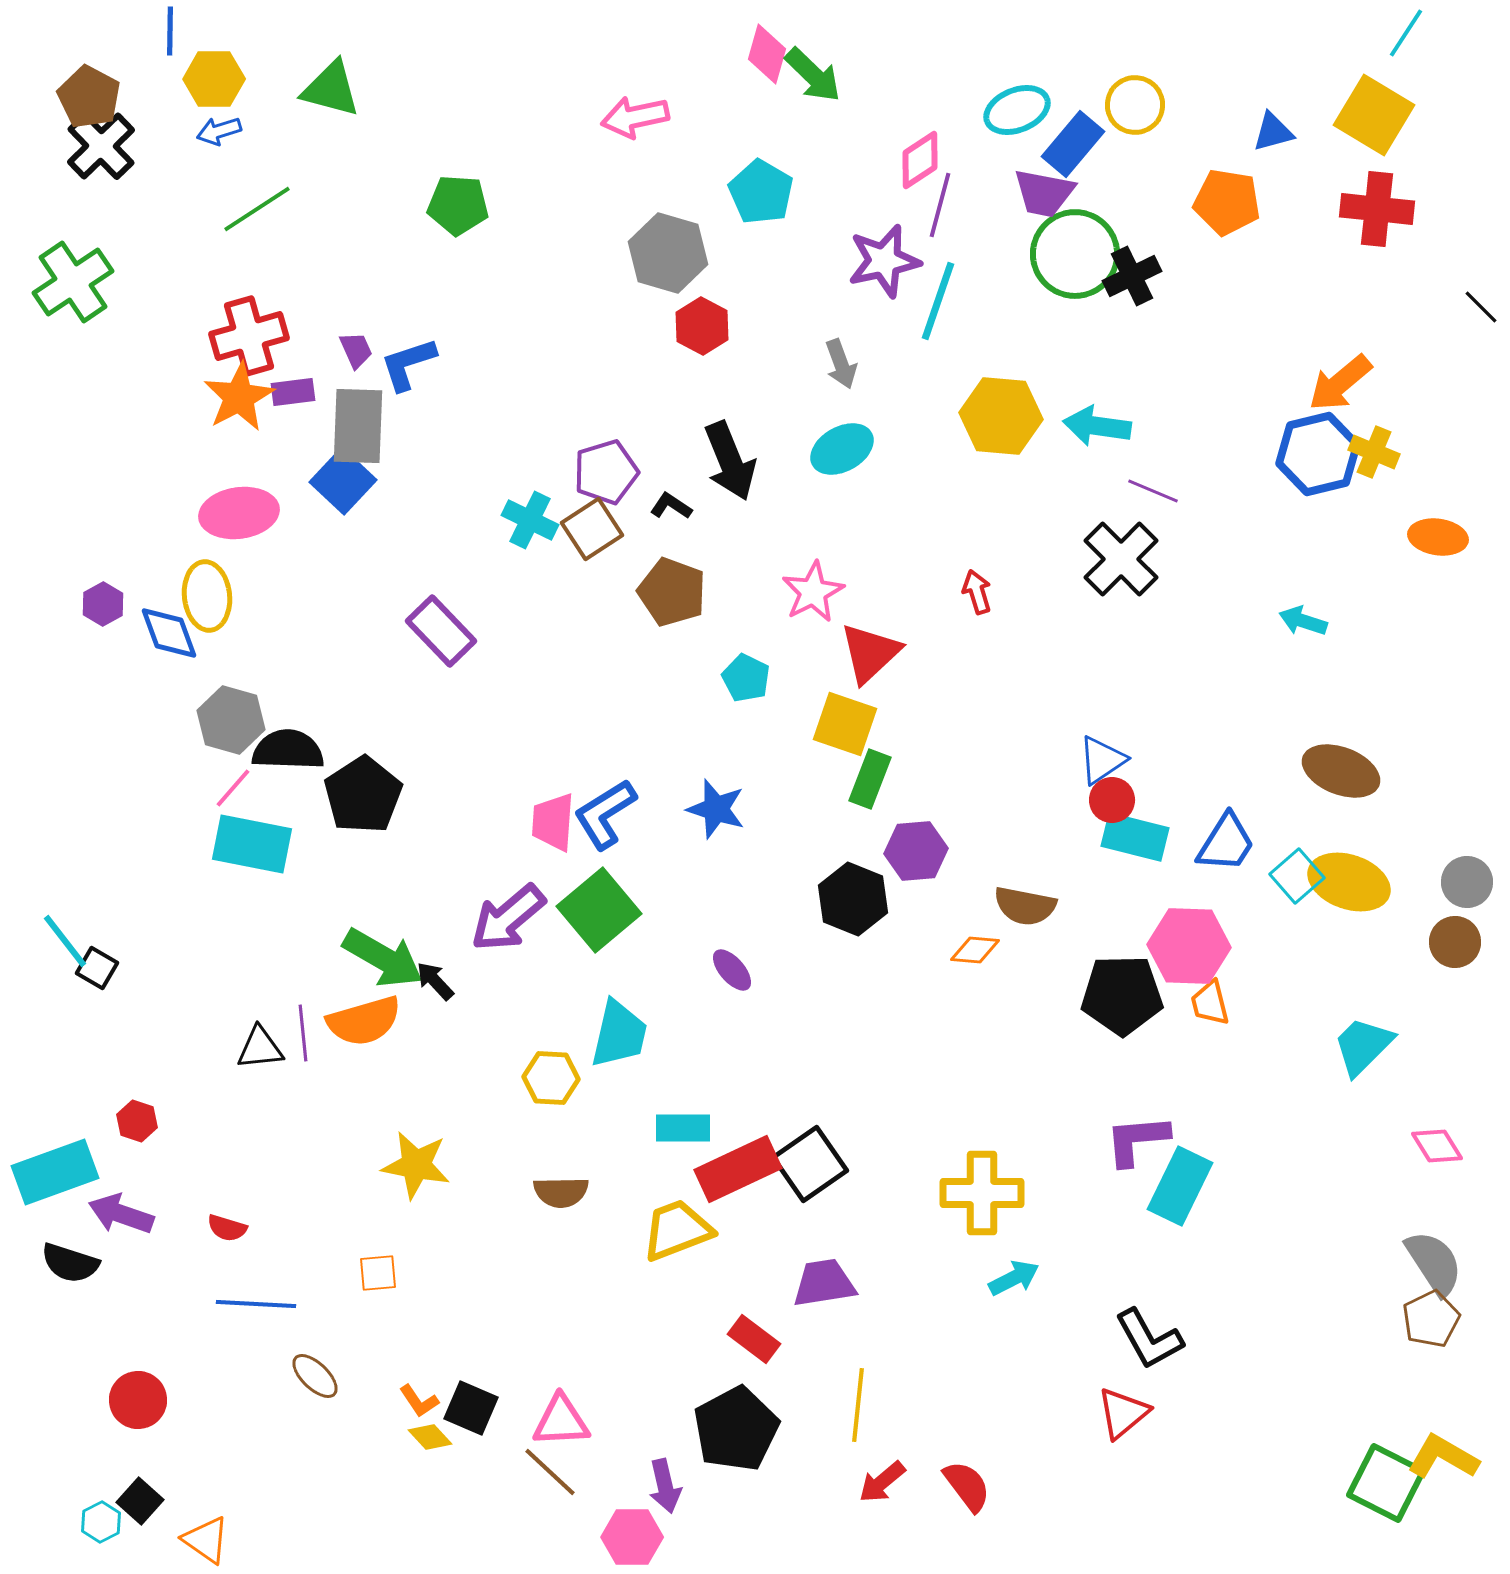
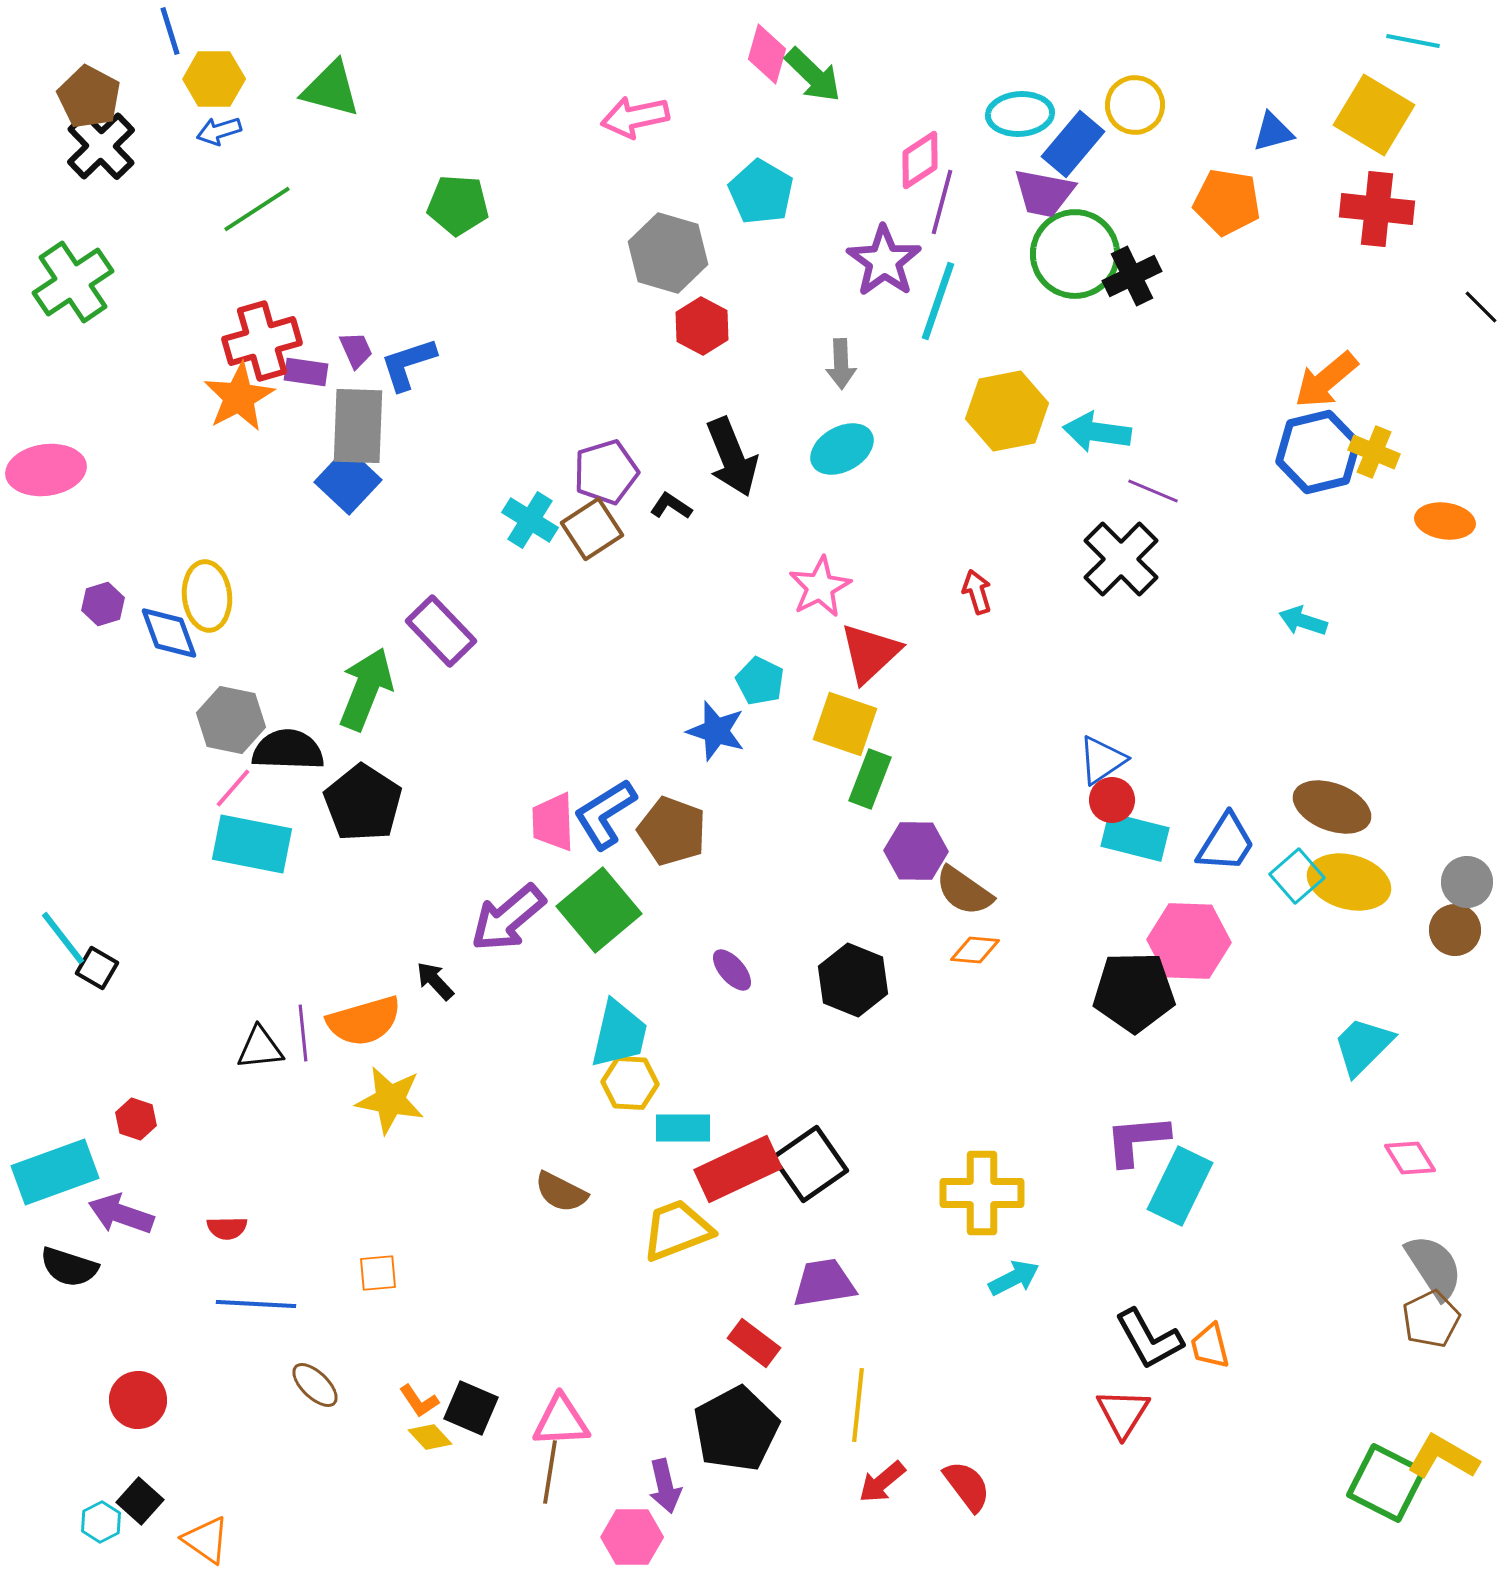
blue line at (170, 31): rotated 18 degrees counterclockwise
cyan line at (1406, 33): moved 7 px right, 8 px down; rotated 68 degrees clockwise
cyan ellipse at (1017, 110): moved 3 px right, 4 px down; rotated 18 degrees clockwise
purple line at (940, 205): moved 2 px right, 3 px up
purple star at (884, 261): rotated 24 degrees counterclockwise
red cross at (249, 336): moved 13 px right, 5 px down
gray arrow at (841, 364): rotated 18 degrees clockwise
orange arrow at (1340, 383): moved 14 px left, 3 px up
purple rectangle at (293, 392): moved 13 px right, 20 px up; rotated 15 degrees clockwise
yellow hexagon at (1001, 416): moved 6 px right, 5 px up; rotated 16 degrees counterclockwise
cyan arrow at (1097, 426): moved 6 px down
blue hexagon at (1318, 454): moved 2 px up
black arrow at (730, 461): moved 2 px right, 4 px up
blue square at (343, 481): moved 5 px right
pink ellipse at (239, 513): moved 193 px left, 43 px up
cyan cross at (530, 520): rotated 6 degrees clockwise
orange ellipse at (1438, 537): moved 7 px right, 16 px up
brown pentagon at (672, 592): moved 239 px down
pink star at (813, 592): moved 7 px right, 5 px up
purple hexagon at (103, 604): rotated 12 degrees clockwise
cyan pentagon at (746, 678): moved 14 px right, 3 px down
gray hexagon at (231, 720): rotated 4 degrees counterclockwise
brown ellipse at (1341, 771): moved 9 px left, 36 px down
black pentagon at (363, 795): moved 8 px down; rotated 6 degrees counterclockwise
blue star at (716, 809): moved 78 px up
pink trapezoid at (553, 822): rotated 6 degrees counterclockwise
purple hexagon at (916, 851): rotated 6 degrees clockwise
yellow ellipse at (1349, 882): rotated 4 degrees counterclockwise
black hexagon at (853, 899): moved 81 px down
brown semicircle at (1025, 906): moved 61 px left, 15 px up; rotated 24 degrees clockwise
cyan line at (65, 941): moved 2 px left, 3 px up
brown circle at (1455, 942): moved 12 px up
pink hexagon at (1189, 946): moved 5 px up
green arrow at (383, 958): moved 17 px left, 269 px up; rotated 98 degrees counterclockwise
black pentagon at (1122, 995): moved 12 px right, 3 px up
orange trapezoid at (1210, 1003): moved 343 px down
yellow hexagon at (551, 1078): moved 79 px right, 5 px down
red hexagon at (137, 1121): moved 1 px left, 2 px up
pink diamond at (1437, 1146): moved 27 px left, 12 px down
yellow star at (416, 1165): moved 26 px left, 65 px up
brown semicircle at (561, 1192): rotated 28 degrees clockwise
red semicircle at (227, 1228): rotated 18 degrees counterclockwise
black semicircle at (70, 1263): moved 1 px left, 4 px down
gray semicircle at (1434, 1263): moved 4 px down
red rectangle at (754, 1339): moved 4 px down
brown ellipse at (315, 1376): moved 9 px down
red triangle at (1123, 1413): rotated 18 degrees counterclockwise
brown line at (550, 1472): rotated 56 degrees clockwise
